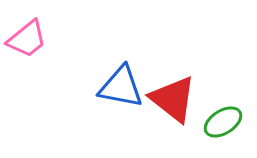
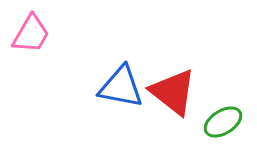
pink trapezoid: moved 4 px right, 5 px up; rotated 21 degrees counterclockwise
red triangle: moved 7 px up
